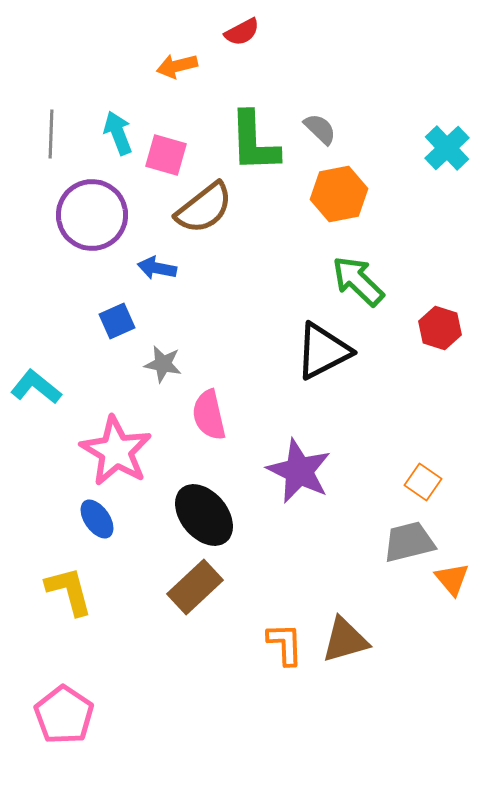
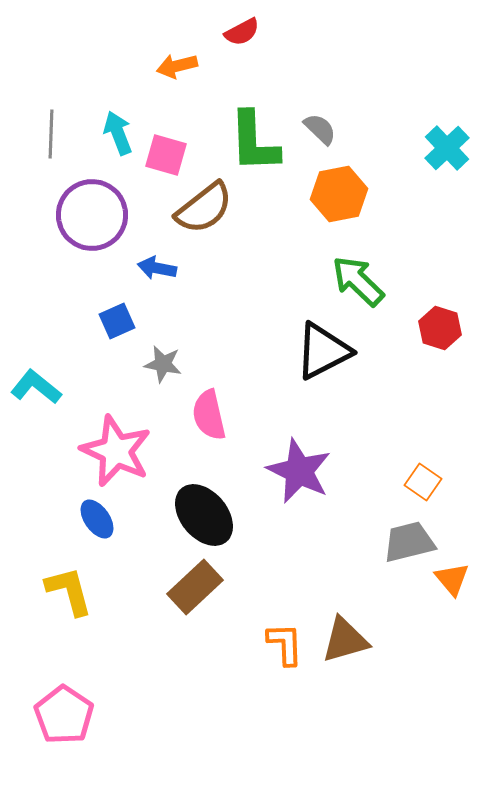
pink star: rotated 6 degrees counterclockwise
